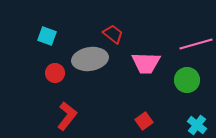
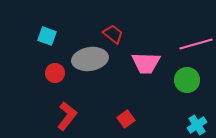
red square: moved 18 px left, 2 px up
cyan cross: rotated 18 degrees clockwise
